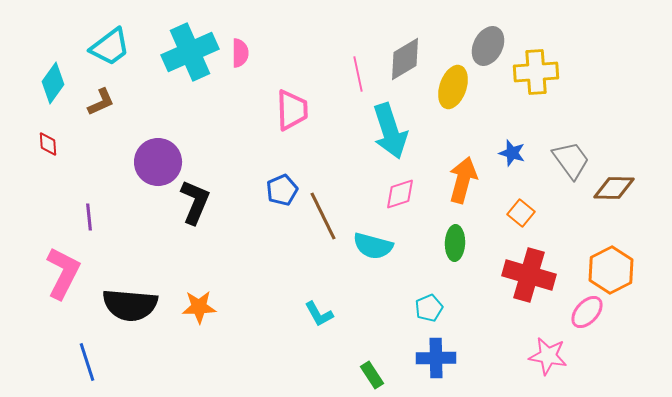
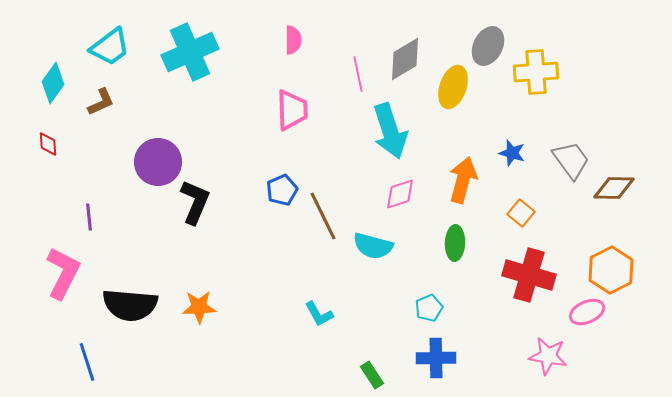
pink semicircle: moved 53 px right, 13 px up
pink ellipse: rotated 24 degrees clockwise
